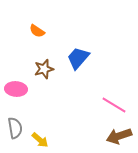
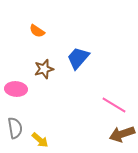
brown arrow: moved 3 px right, 2 px up
